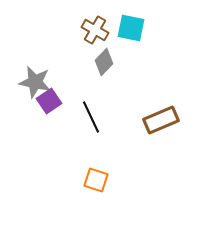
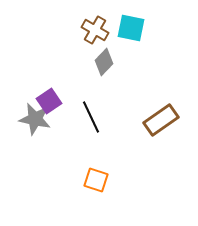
gray star: moved 37 px down
brown rectangle: rotated 12 degrees counterclockwise
